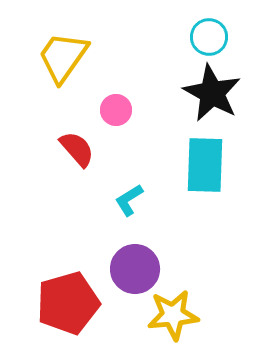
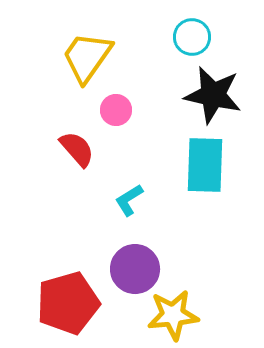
cyan circle: moved 17 px left
yellow trapezoid: moved 24 px right
black star: moved 1 px right, 2 px down; rotated 16 degrees counterclockwise
